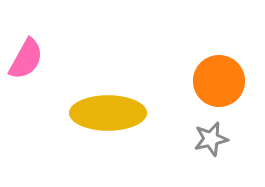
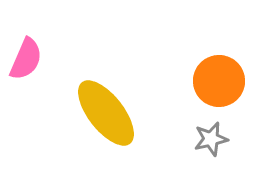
pink semicircle: rotated 6 degrees counterclockwise
yellow ellipse: moved 2 px left; rotated 52 degrees clockwise
